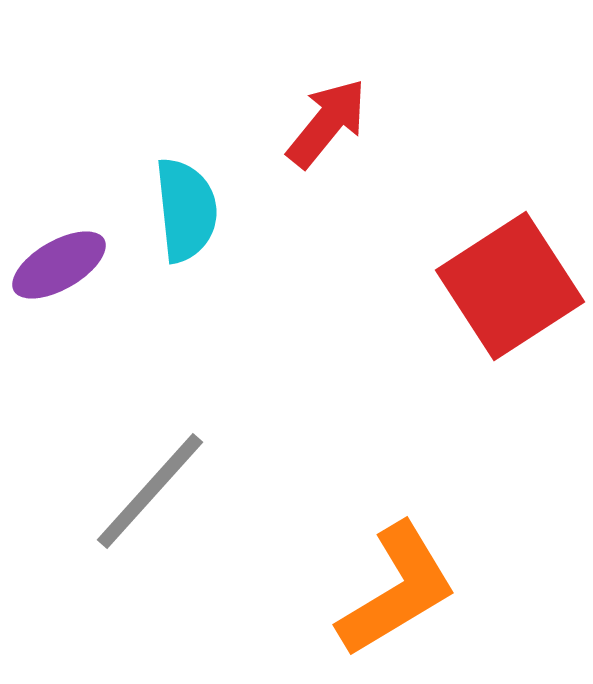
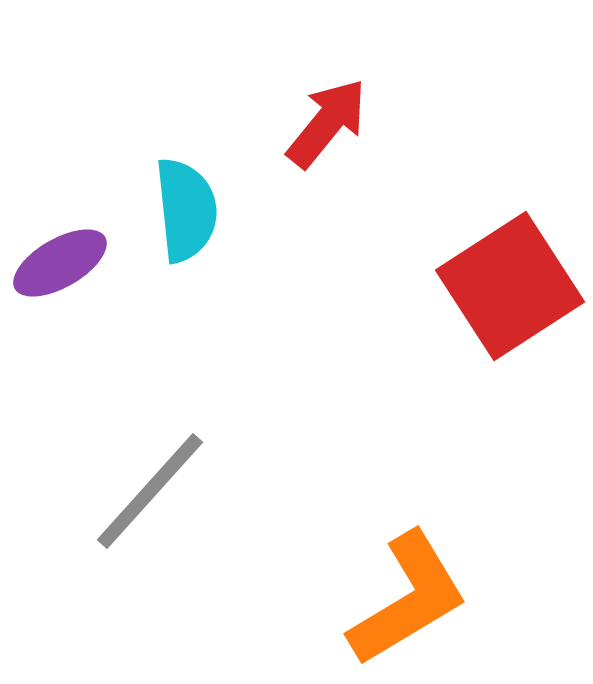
purple ellipse: moved 1 px right, 2 px up
orange L-shape: moved 11 px right, 9 px down
